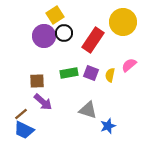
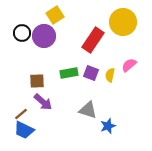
black circle: moved 42 px left
